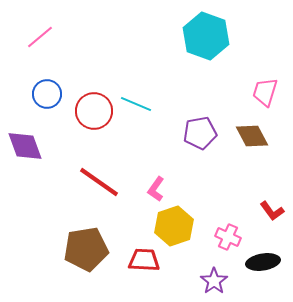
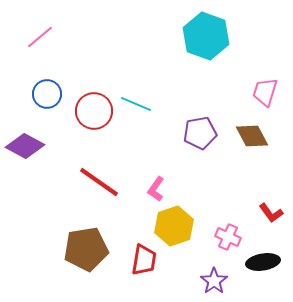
purple diamond: rotated 42 degrees counterclockwise
red L-shape: moved 1 px left, 2 px down
red trapezoid: rotated 96 degrees clockwise
